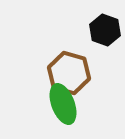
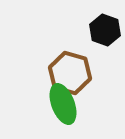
brown hexagon: moved 1 px right
